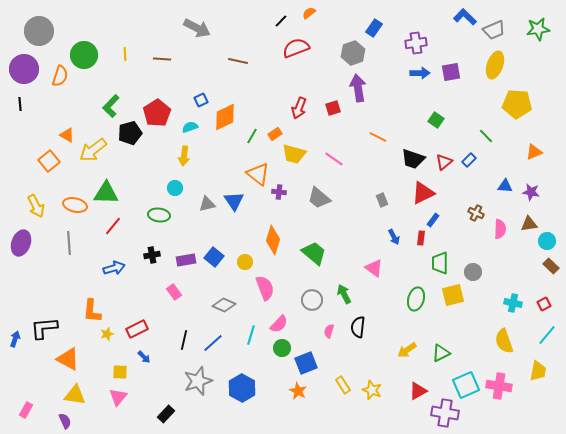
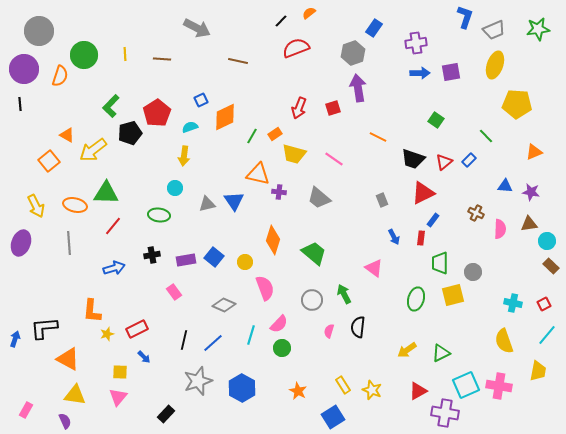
blue L-shape at (465, 17): rotated 65 degrees clockwise
orange triangle at (258, 174): rotated 25 degrees counterclockwise
blue square at (306, 363): moved 27 px right, 54 px down; rotated 10 degrees counterclockwise
